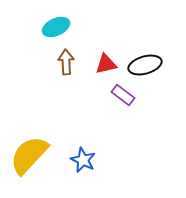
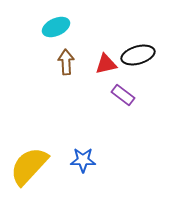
black ellipse: moved 7 px left, 10 px up
yellow semicircle: moved 11 px down
blue star: rotated 25 degrees counterclockwise
